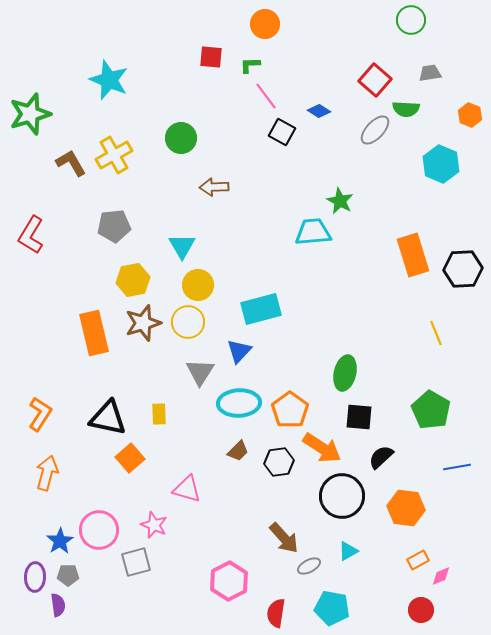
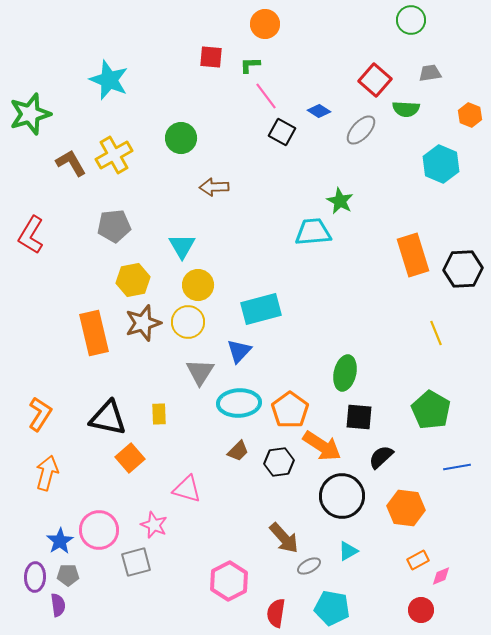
gray ellipse at (375, 130): moved 14 px left
orange arrow at (322, 448): moved 2 px up
